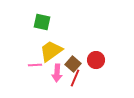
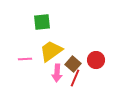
green square: rotated 18 degrees counterclockwise
pink line: moved 10 px left, 6 px up
